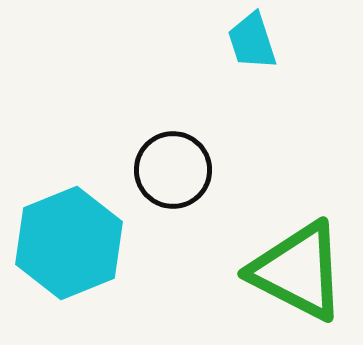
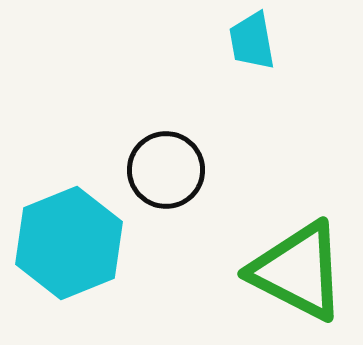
cyan trapezoid: rotated 8 degrees clockwise
black circle: moved 7 px left
